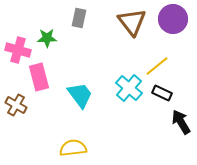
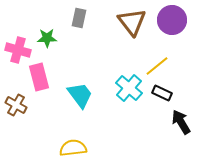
purple circle: moved 1 px left, 1 px down
